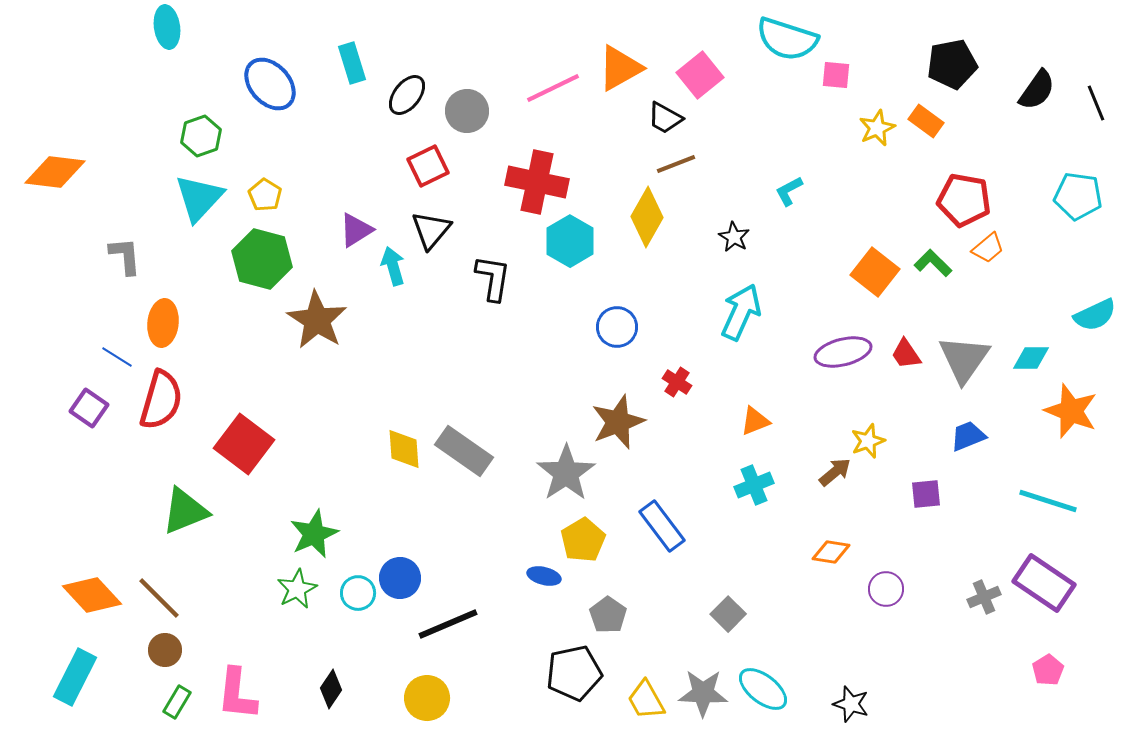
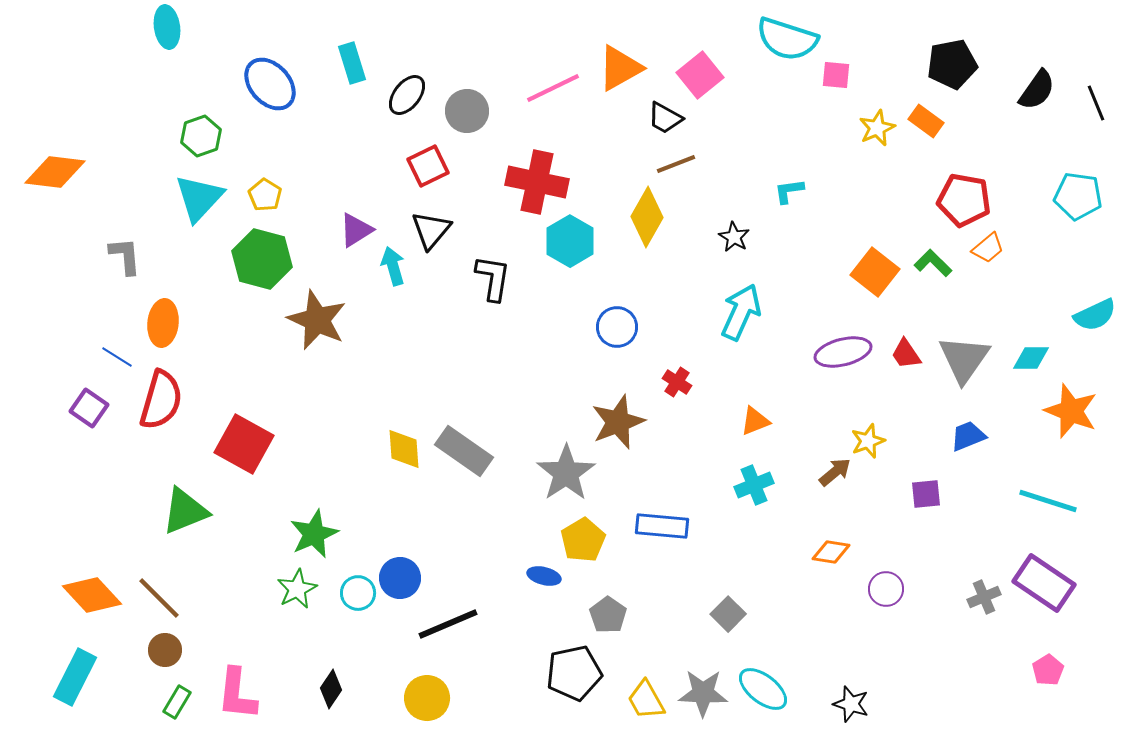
cyan L-shape at (789, 191): rotated 20 degrees clockwise
brown star at (317, 320): rotated 8 degrees counterclockwise
red square at (244, 444): rotated 8 degrees counterclockwise
blue rectangle at (662, 526): rotated 48 degrees counterclockwise
